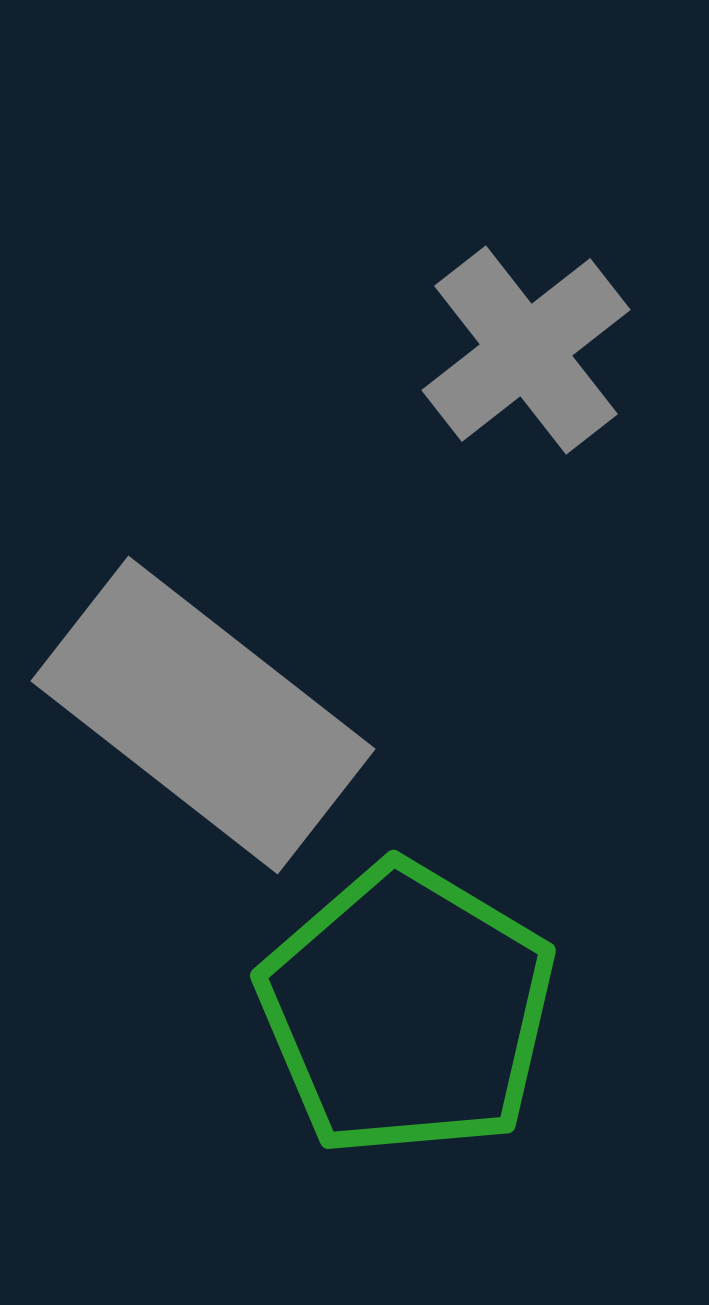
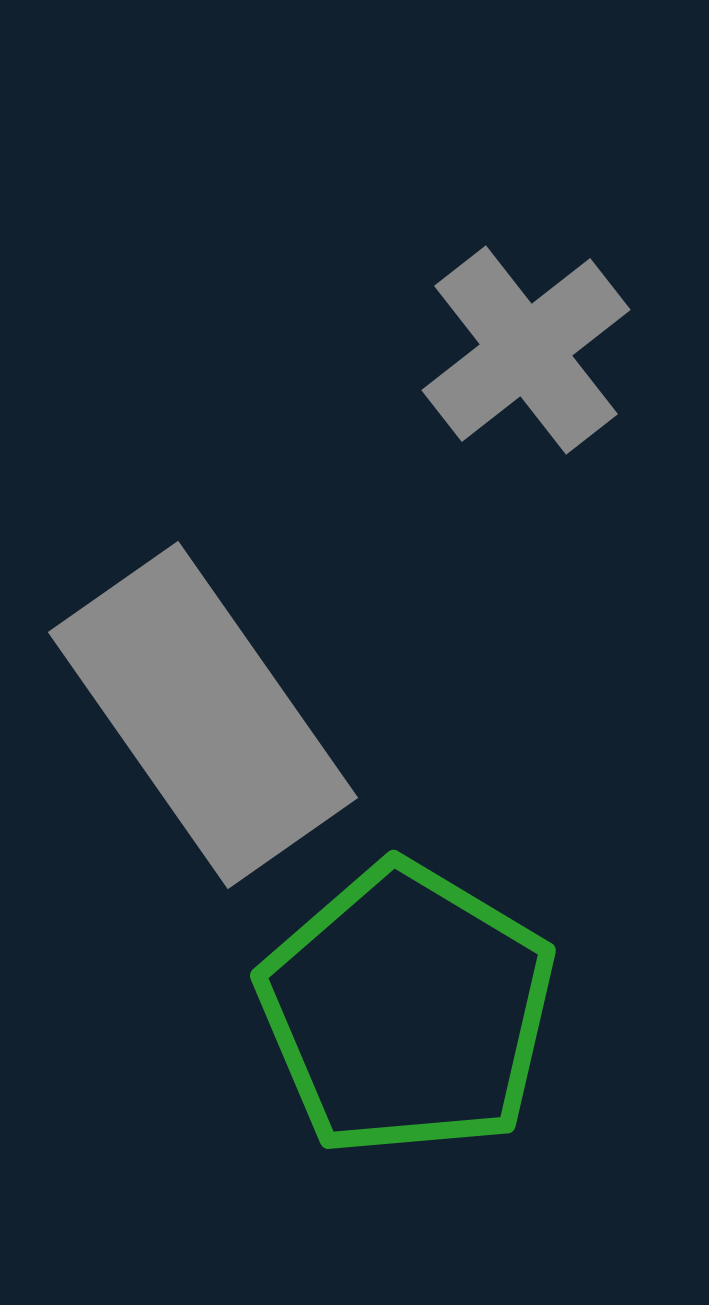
gray rectangle: rotated 17 degrees clockwise
